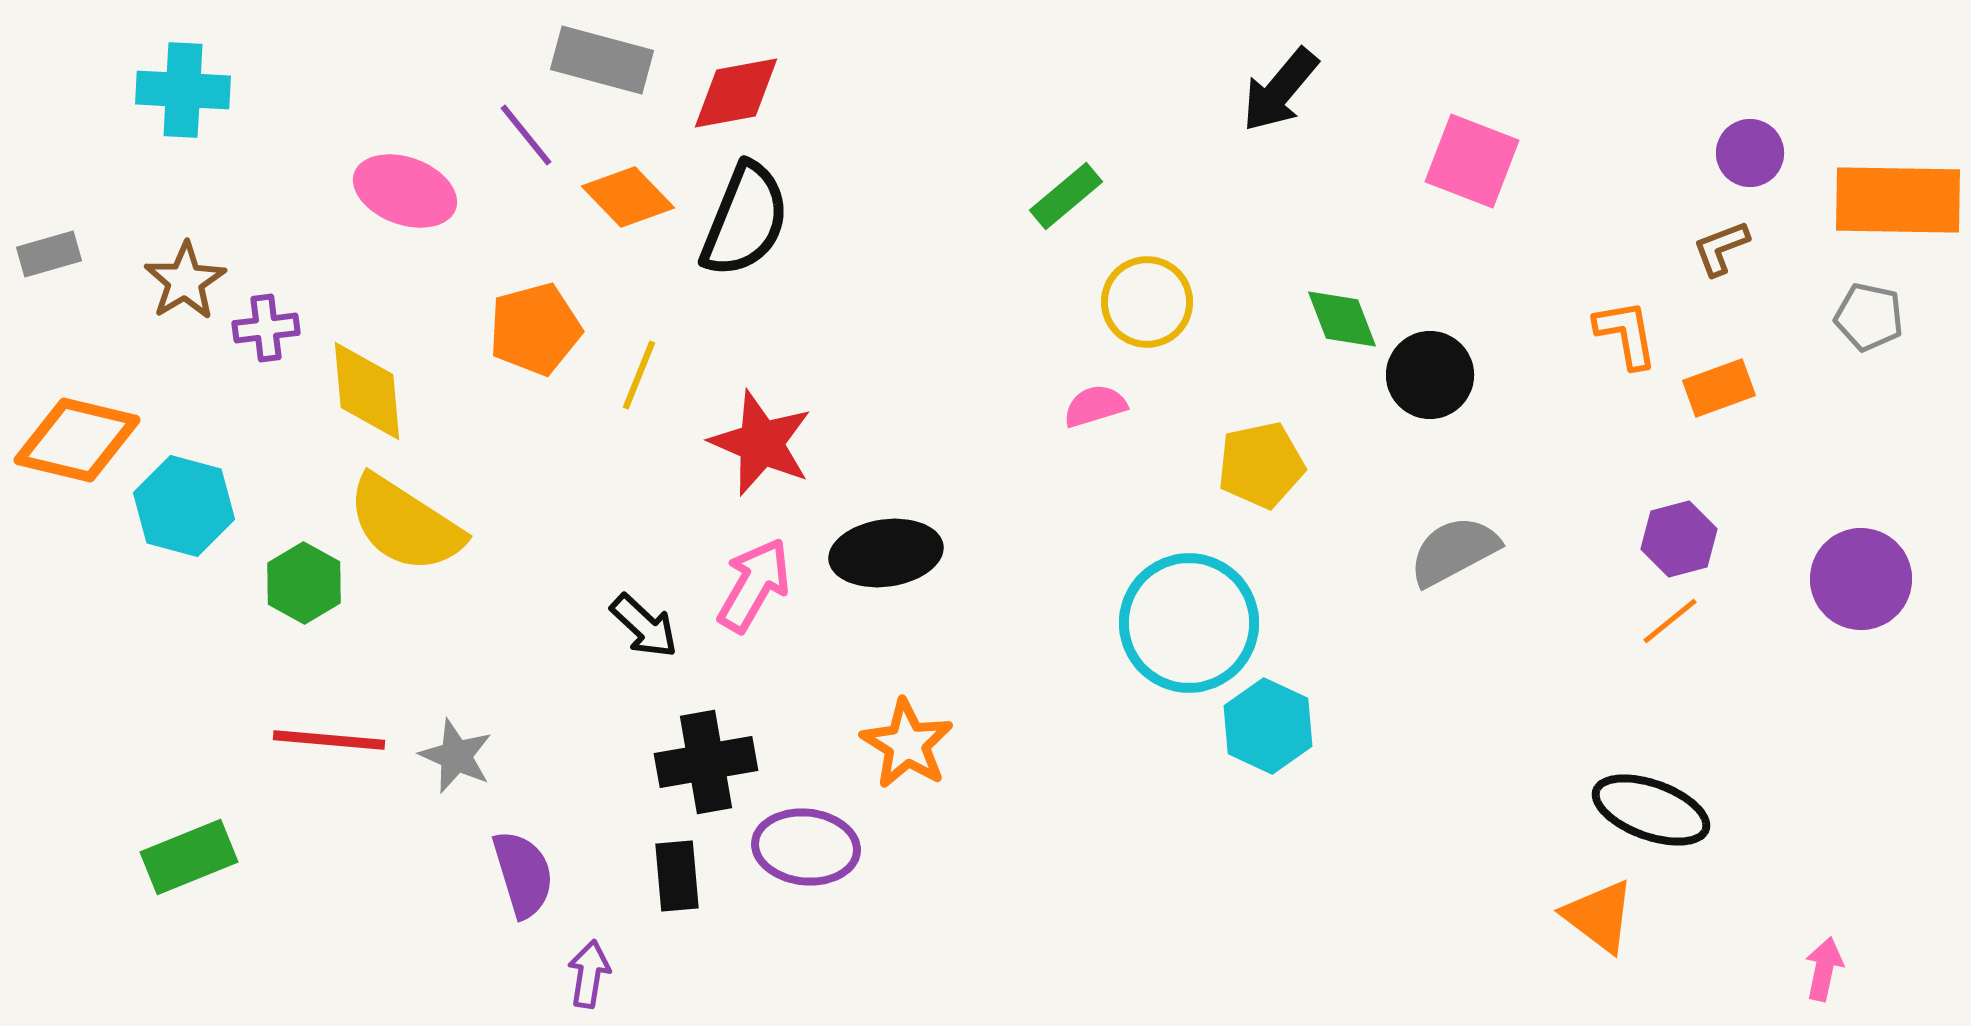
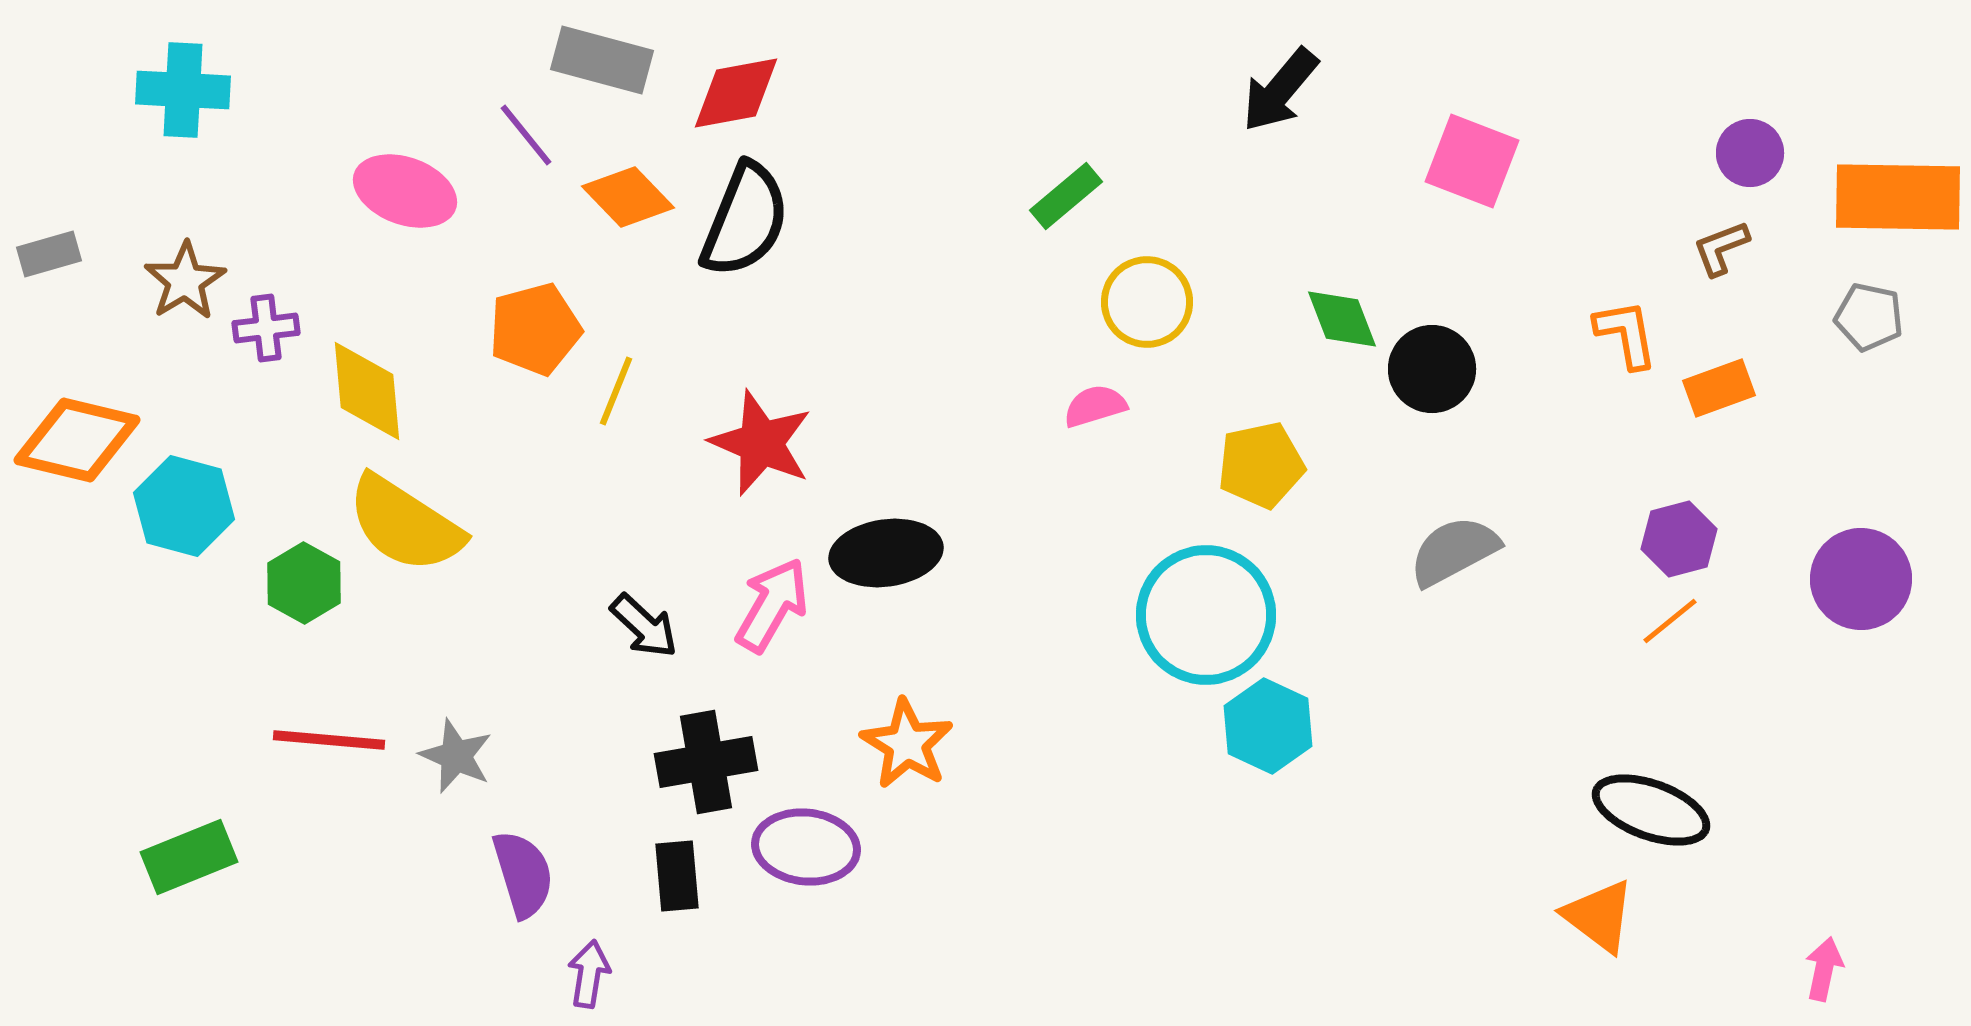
orange rectangle at (1898, 200): moved 3 px up
yellow line at (639, 375): moved 23 px left, 16 px down
black circle at (1430, 375): moved 2 px right, 6 px up
pink arrow at (754, 585): moved 18 px right, 20 px down
cyan circle at (1189, 623): moved 17 px right, 8 px up
